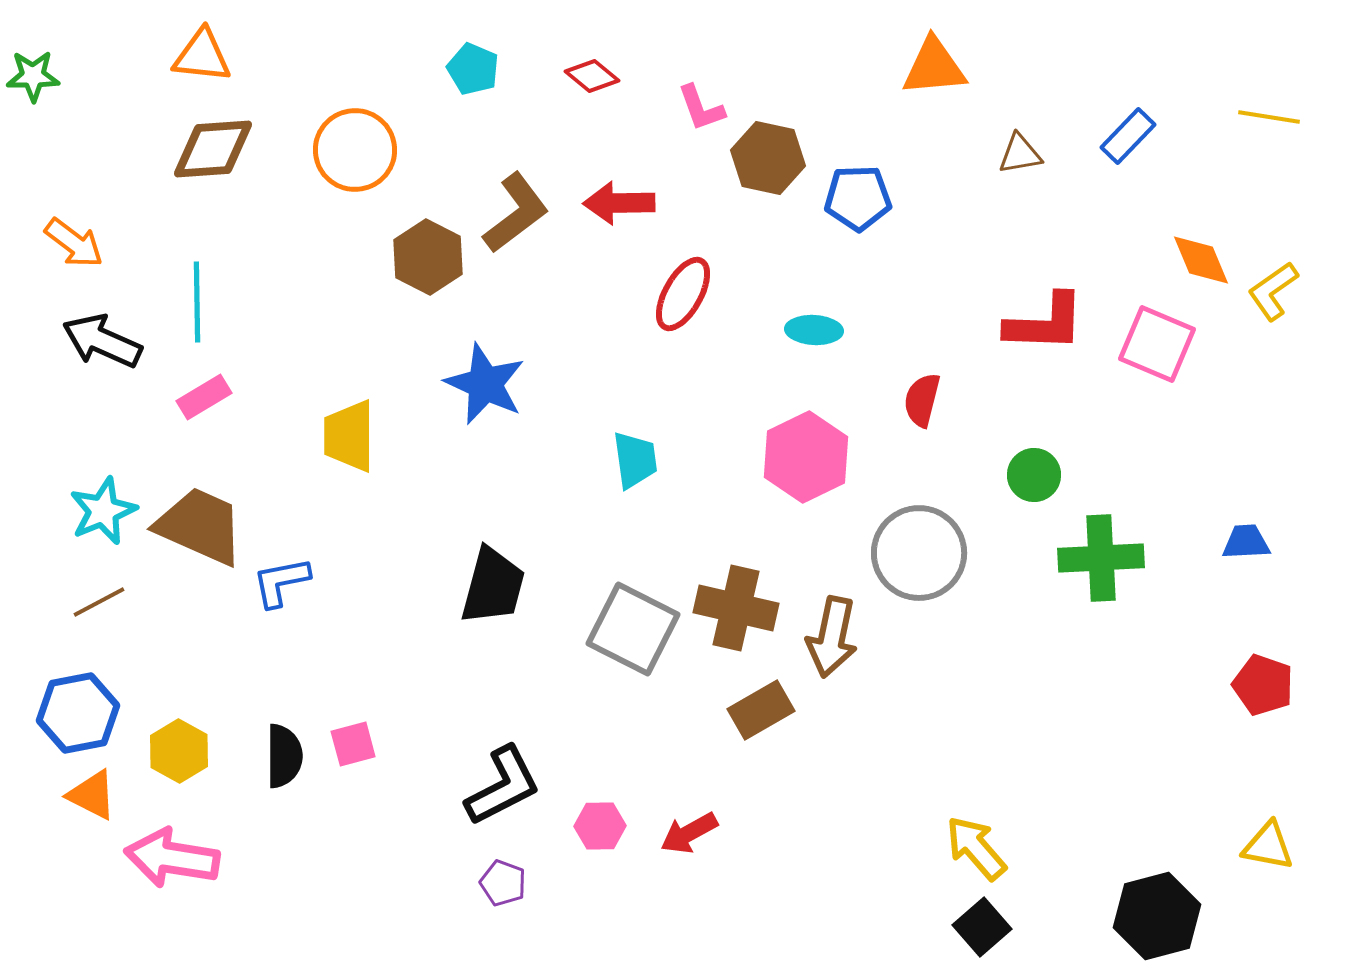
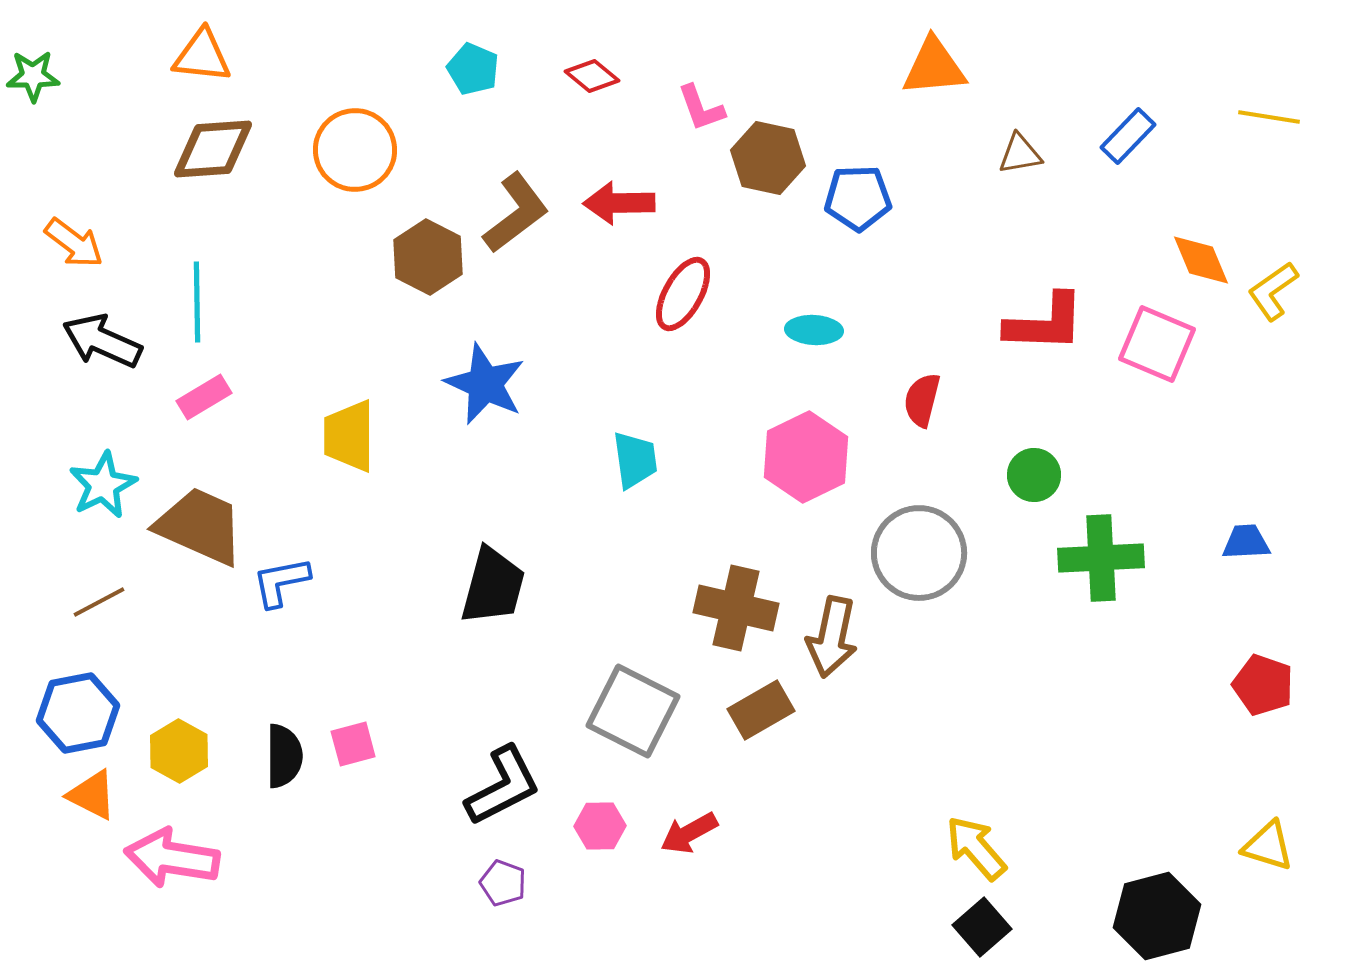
cyan star at (103, 511): moved 26 px up; rotated 4 degrees counterclockwise
gray square at (633, 629): moved 82 px down
yellow triangle at (1268, 846): rotated 6 degrees clockwise
